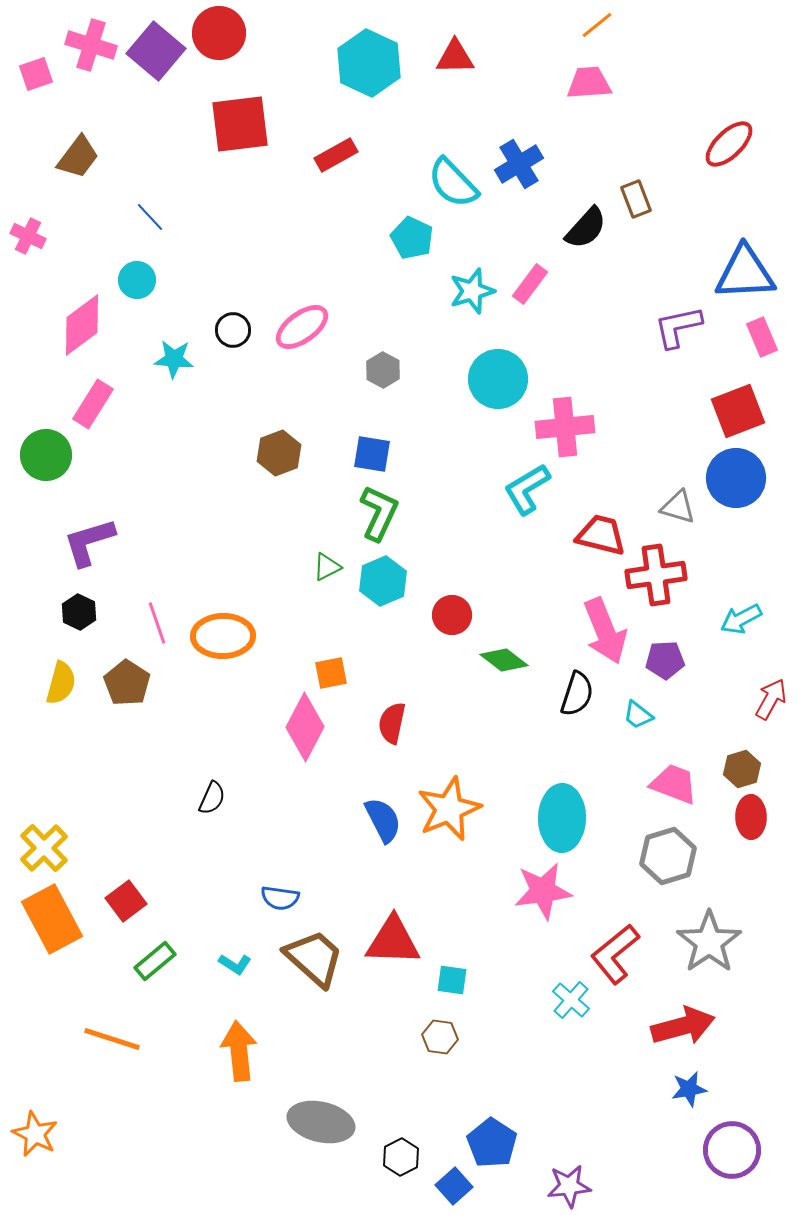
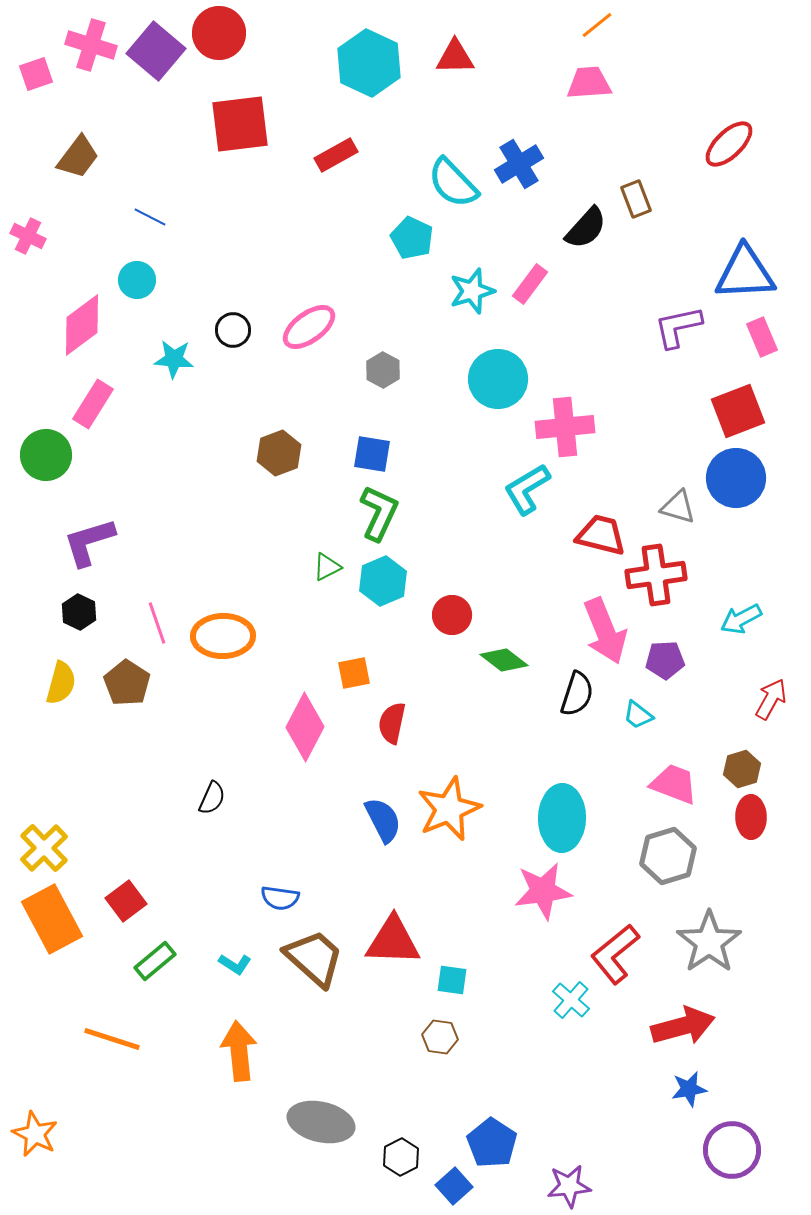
blue line at (150, 217): rotated 20 degrees counterclockwise
pink ellipse at (302, 327): moved 7 px right
orange square at (331, 673): moved 23 px right
